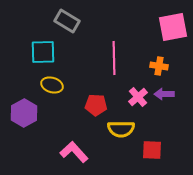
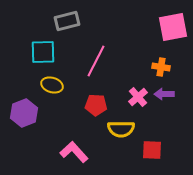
gray rectangle: rotated 45 degrees counterclockwise
pink line: moved 18 px left, 3 px down; rotated 28 degrees clockwise
orange cross: moved 2 px right, 1 px down
purple hexagon: rotated 8 degrees clockwise
